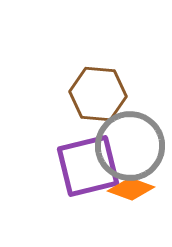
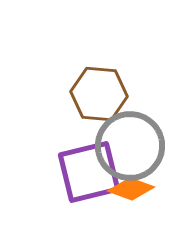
brown hexagon: moved 1 px right
purple square: moved 1 px right, 6 px down
